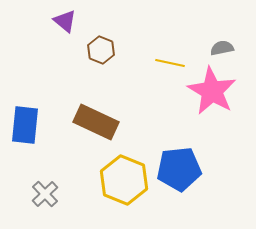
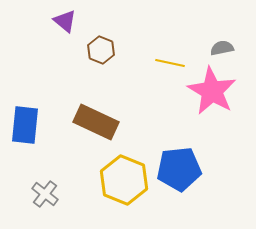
gray cross: rotated 8 degrees counterclockwise
